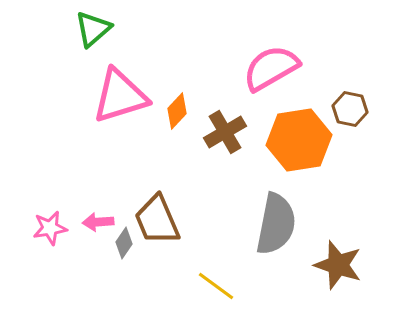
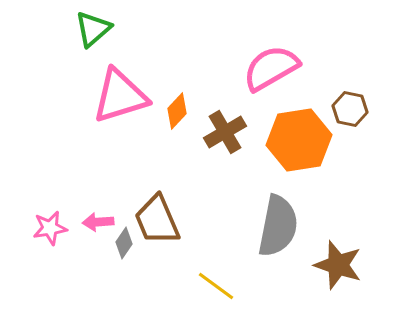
gray semicircle: moved 2 px right, 2 px down
